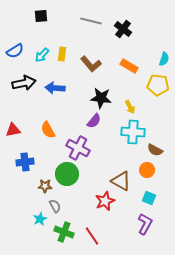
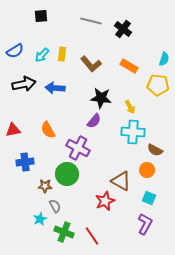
black arrow: moved 1 px down
